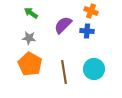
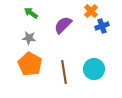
orange cross: rotated 24 degrees clockwise
blue cross: moved 15 px right, 5 px up; rotated 24 degrees counterclockwise
